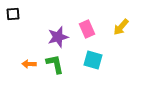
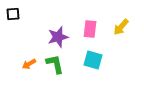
pink rectangle: moved 3 px right; rotated 30 degrees clockwise
orange arrow: rotated 32 degrees counterclockwise
